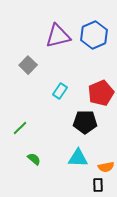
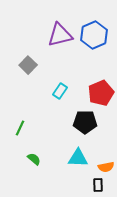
purple triangle: moved 2 px right, 1 px up
green line: rotated 21 degrees counterclockwise
